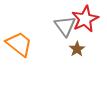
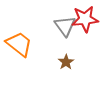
red star: rotated 20 degrees clockwise
brown star: moved 11 px left, 13 px down
